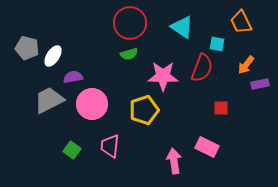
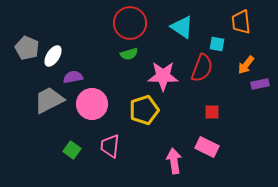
orange trapezoid: rotated 20 degrees clockwise
gray pentagon: rotated 10 degrees clockwise
red square: moved 9 px left, 4 px down
